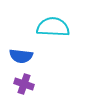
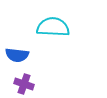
blue semicircle: moved 4 px left, 1 px up
